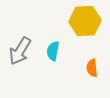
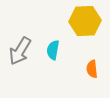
cyan semicircle: moved 1 px up
orange semicircle: moved 1 px down
